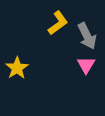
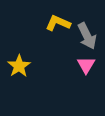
yellow L-shape: rotated 120 degrees counterclockwise
yellow star: moved 2 px right, 2 px up
